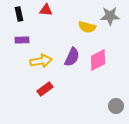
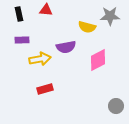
purple semicircle: moved 6 px left, 10 px up; rotated 54 degrees clockwise
yellow arrow: moved 1 px left, 2 px up
red rectangle: rotated 21 degrees clockwise
